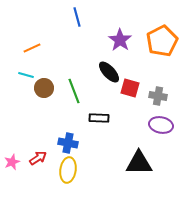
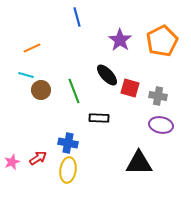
black ellipse: moved 2 px left, 3 px down
brown circle: moved 3 px left, 2 px down
